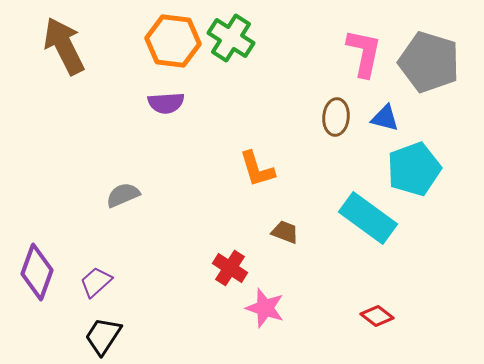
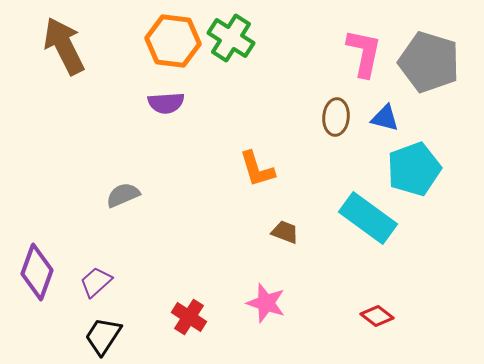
red cross: moved 41 px left, 49 px down
pink star: moved 1 px right, 5 px up
